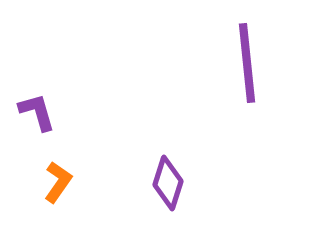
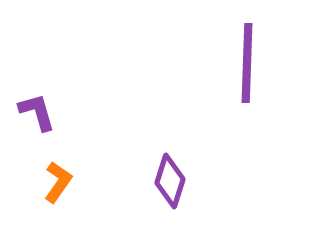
purple line: rotated 8 degrees clockwise
purple diamond: moved 2 px right, 2 px up
